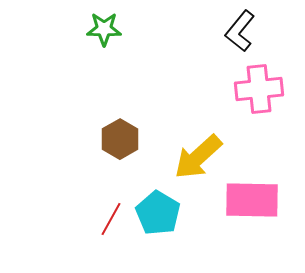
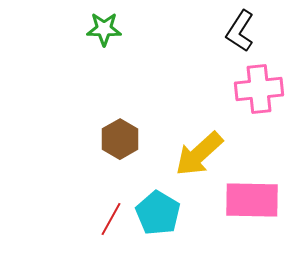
black L-shape: rotated 6 degrees counterclockwise
yellow arrow: moved 1 px right, 3 px up
